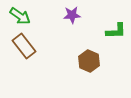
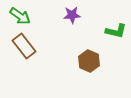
green L-shape: rotated 15 degrees clockwise
